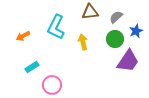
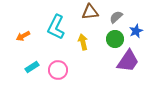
pink circle: moved 6 px right, 15 px up
